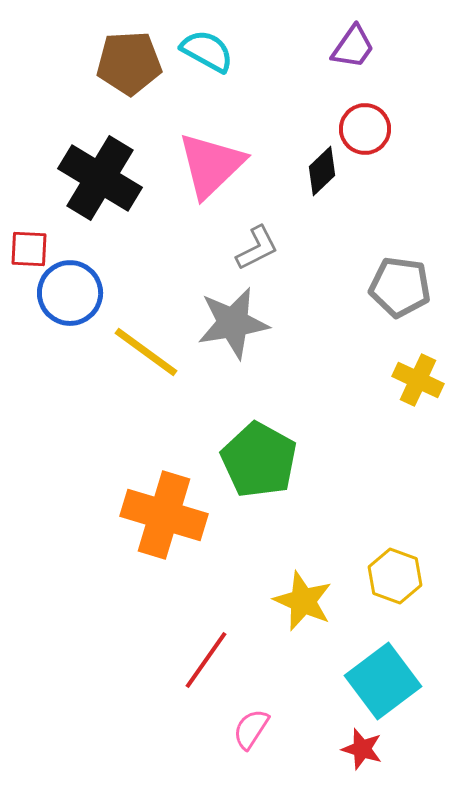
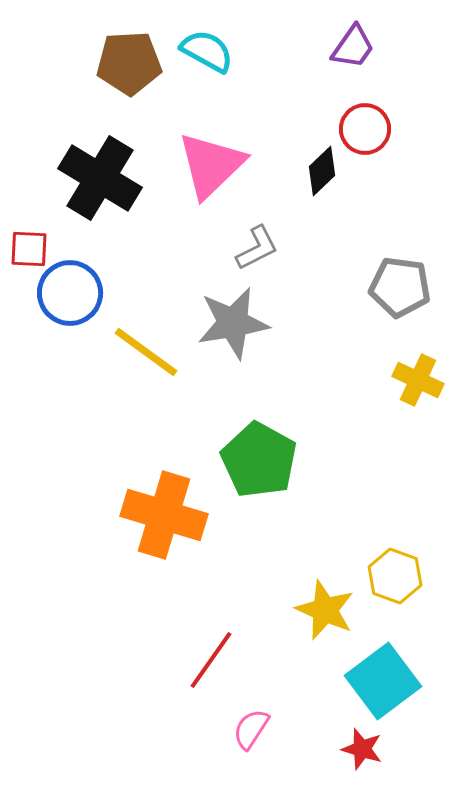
yellow star: moved 22 px right, 9 px down
red line: moved 5 px right
